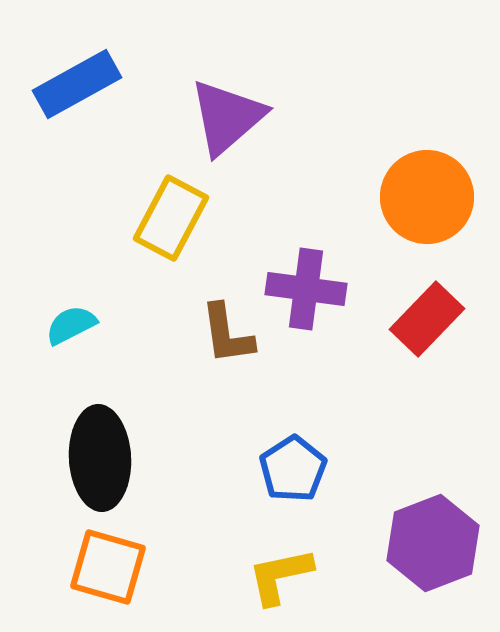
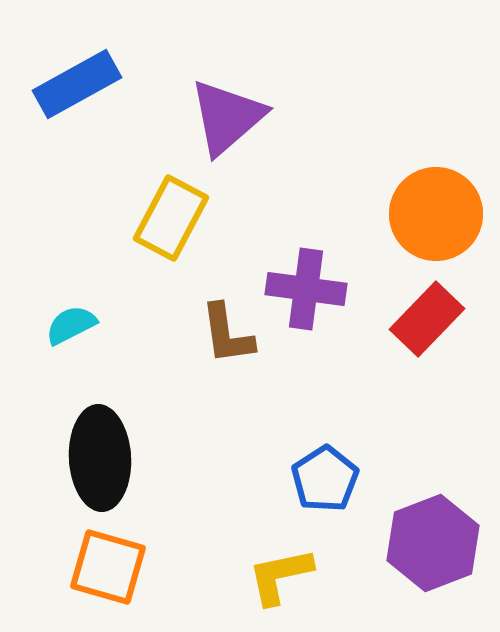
orange circle: moved 9 px right, 17 px down
blue pentagon: moved 32 px right, 10 px down
